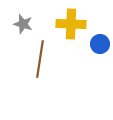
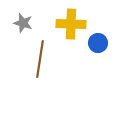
gray star: moved 1 px up
blue circle: moved 2 px left, 1 px up
